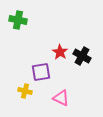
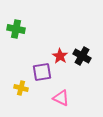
green cross: moved 2 px left, 9 px down
red star: moved 4 px down
purple square: moved 1 px right
yellow cross: moved 4 px left, 3 px up
